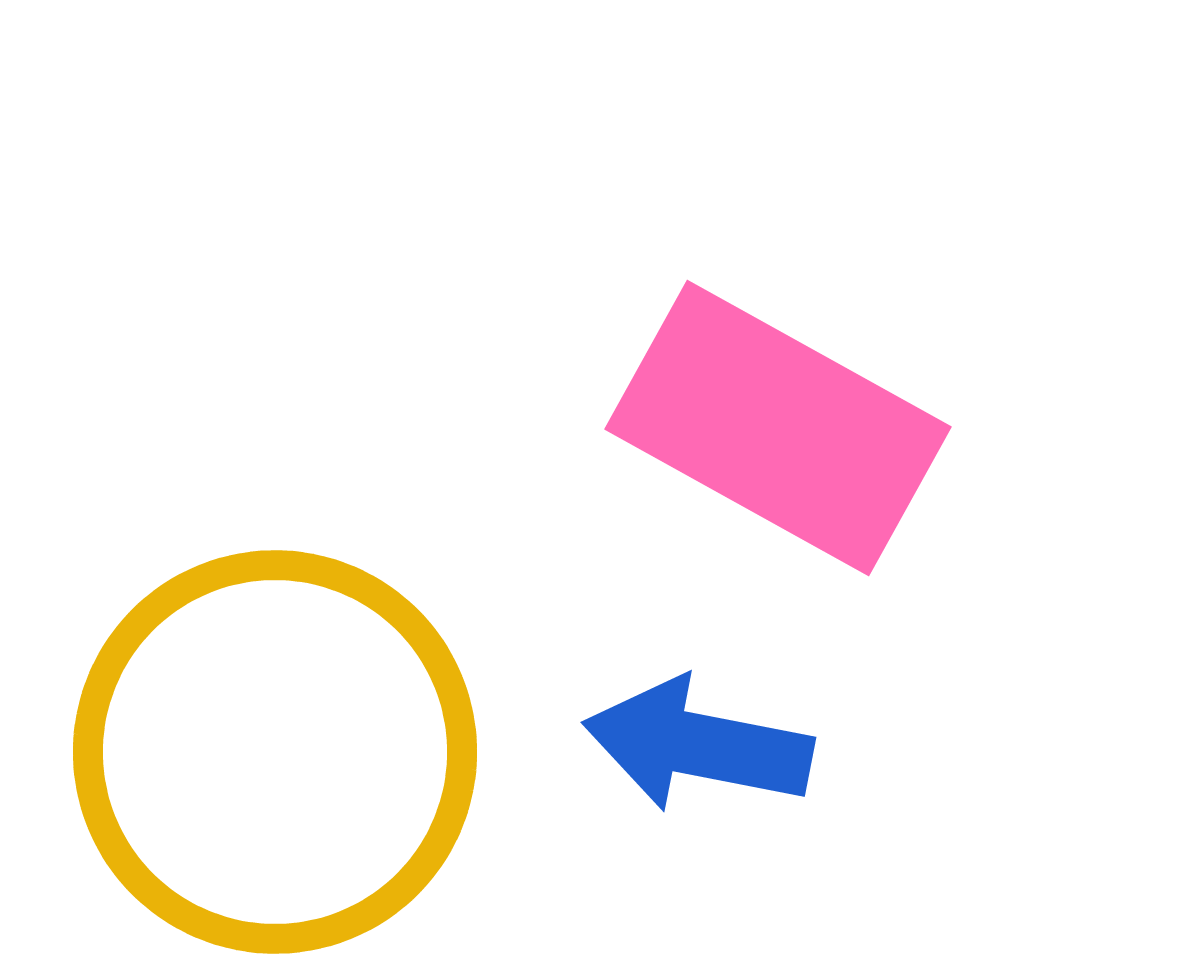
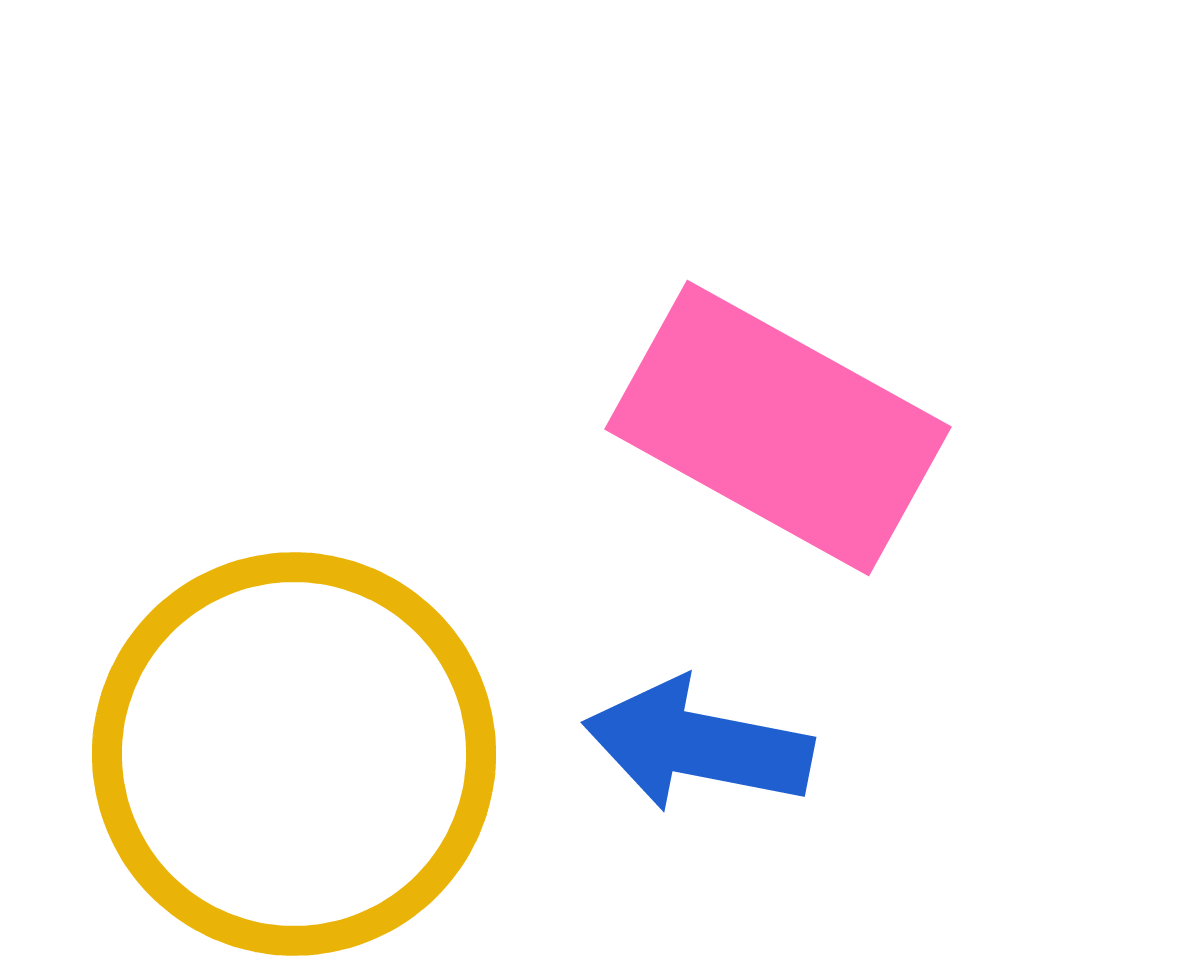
yellow circle: moved 19 px right, 2 px down
